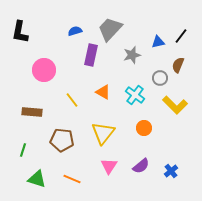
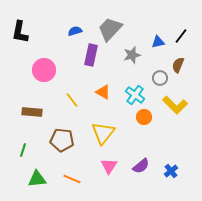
orange circle: moved 11 px up
green triangle: rotated 24 degrees counterclockwise
